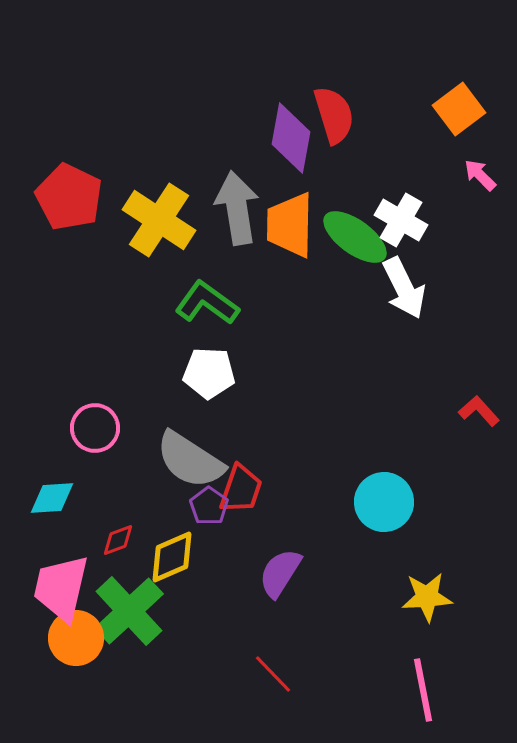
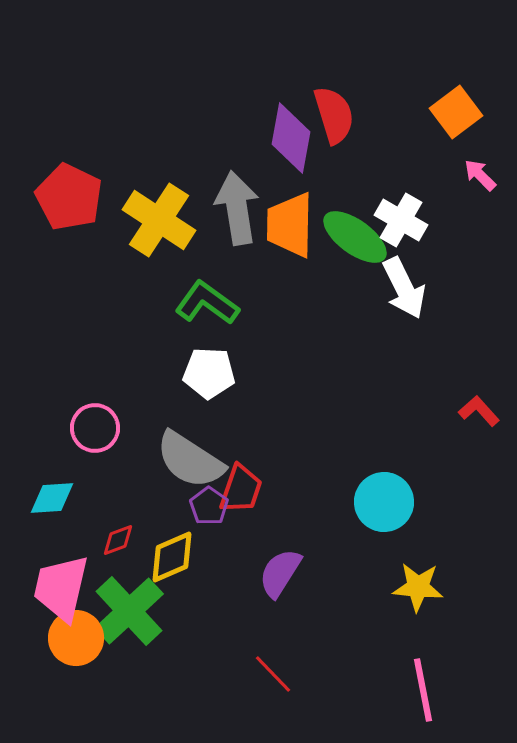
orange square: moved 3 px left, 3 px down
yellow star: moved 9 px left, 10 px up; rotated 9 degrees clockwise
